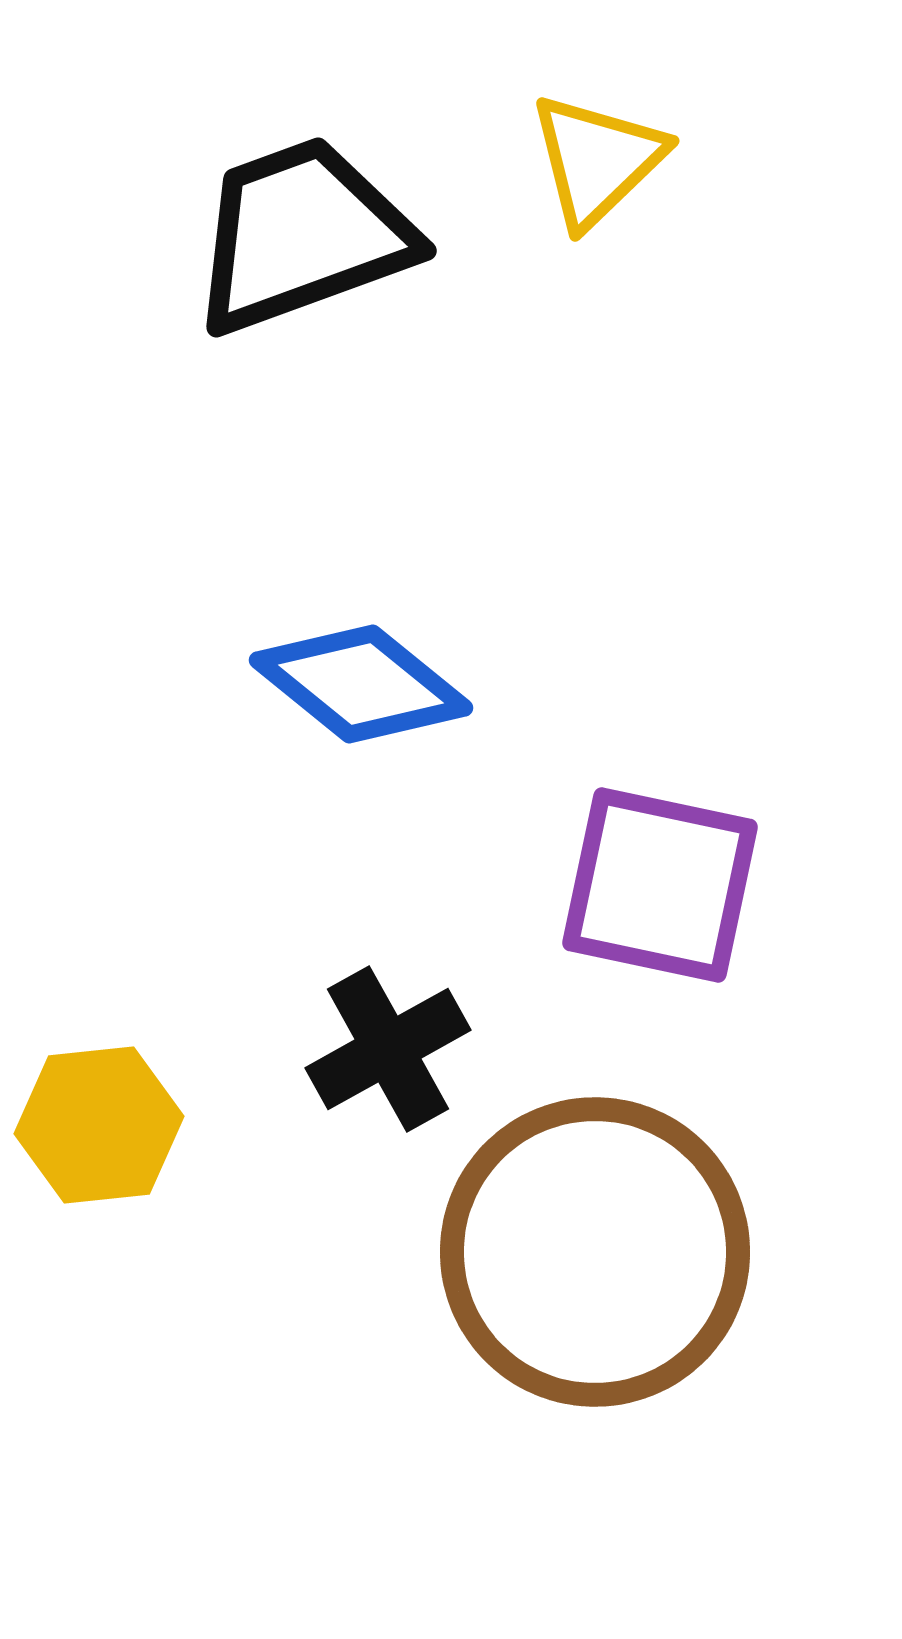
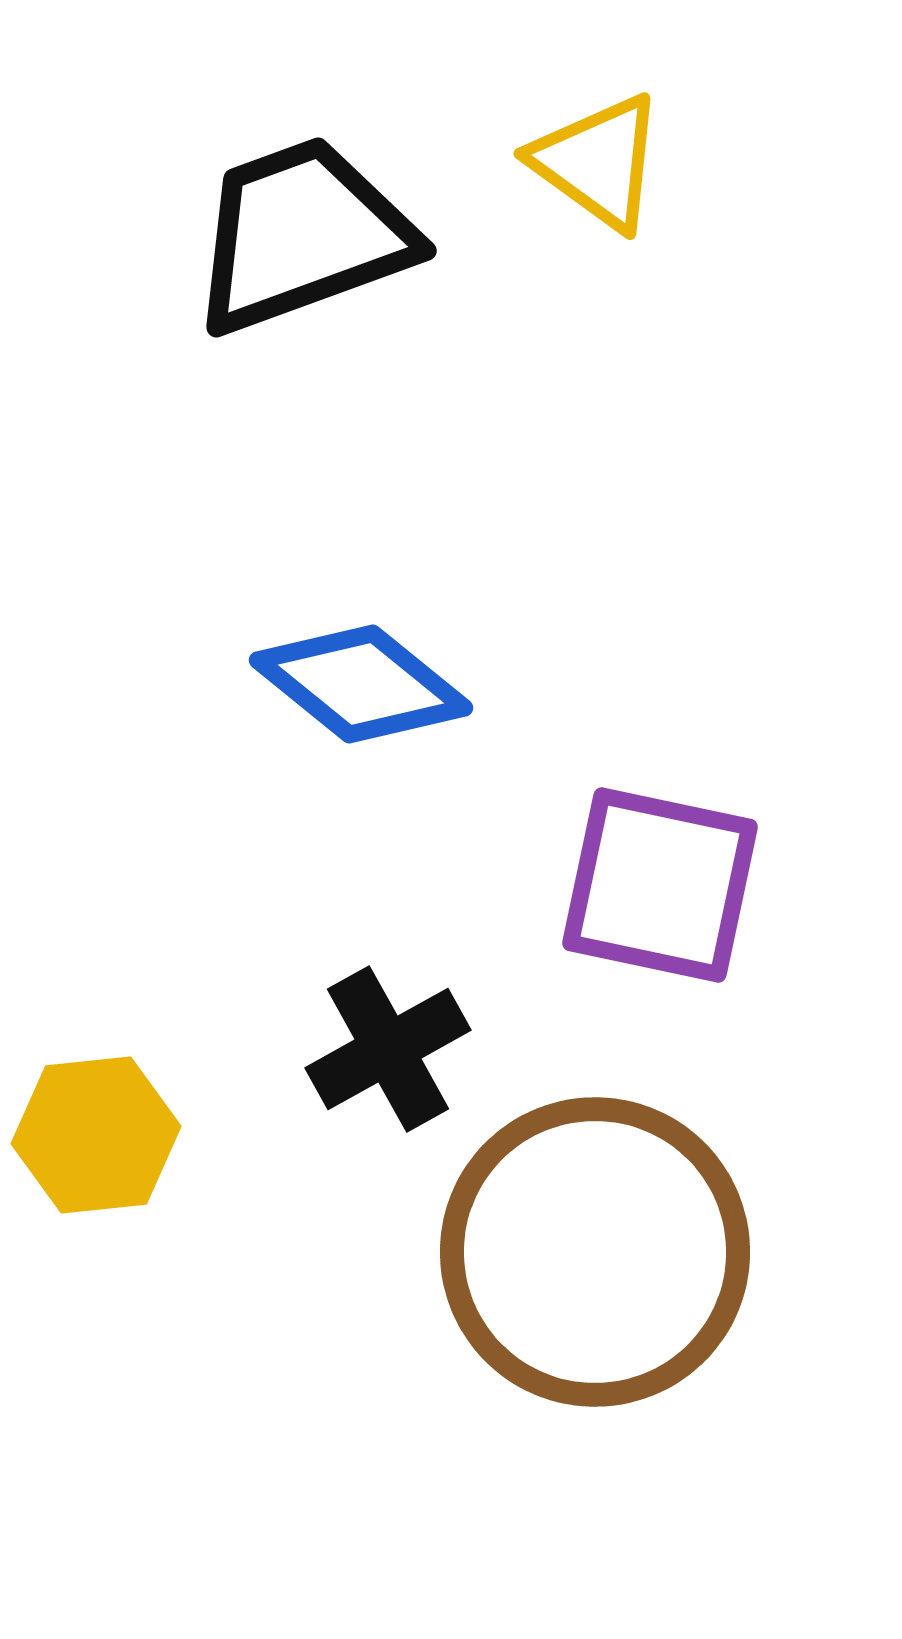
yellow triangle: moved 1 px right, 2 px down; rotated 40 degrees counterclockwise
yellow hexagon: moved 3 px left, 10 px down
